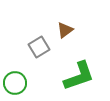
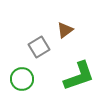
green circle: moved 7 px right, 4 px up
